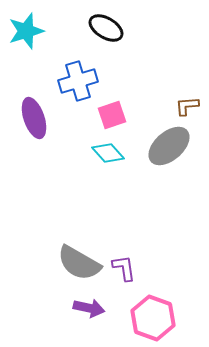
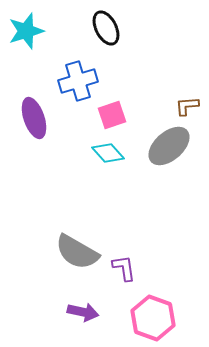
black ellipse: rotated 32 degrees clockwise
gray semicircle: moved 2 px left, 11 px up
purple arrow: moved 6 px left, 4 px down
